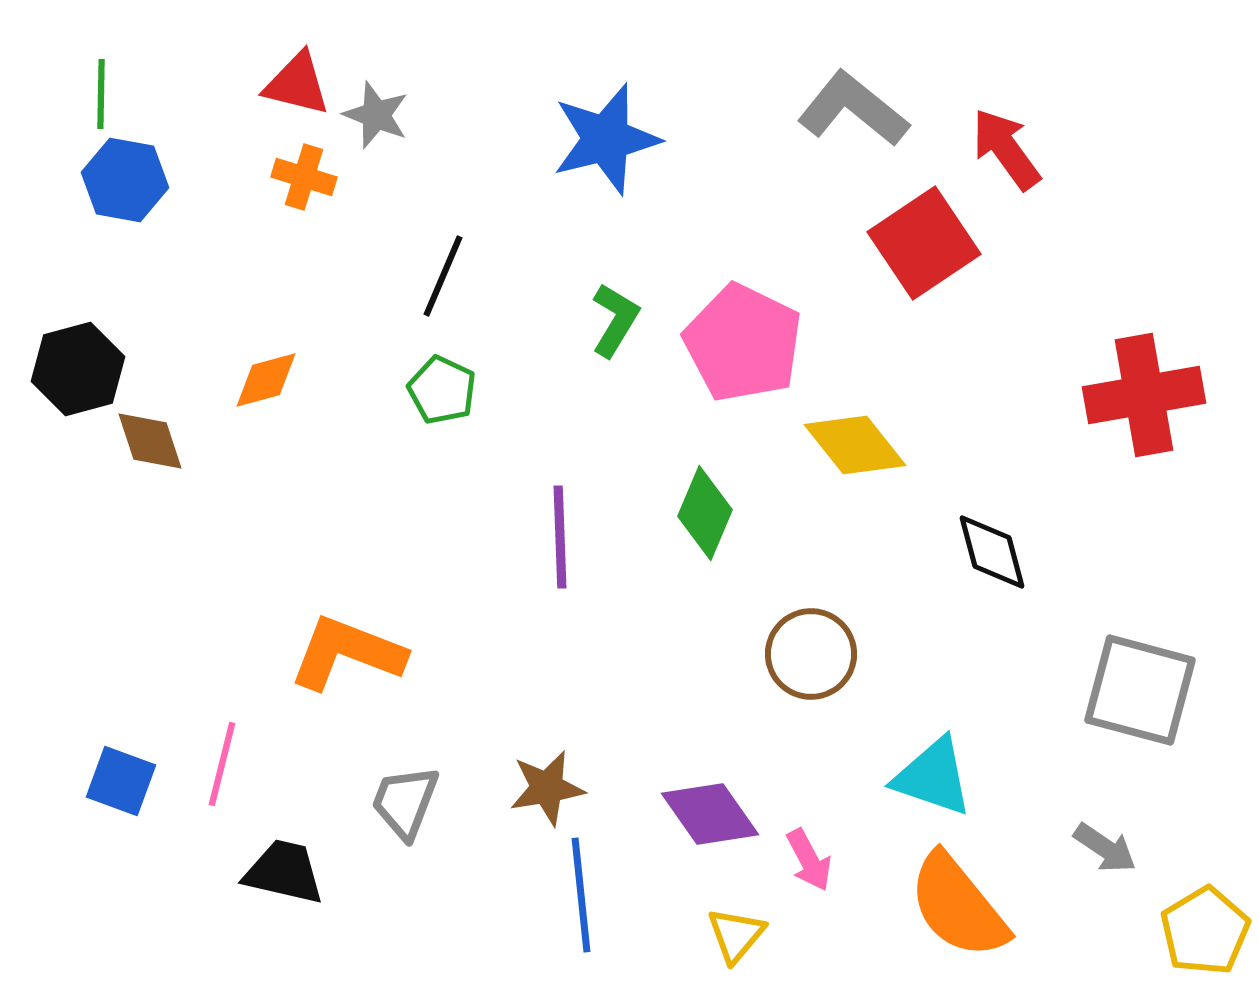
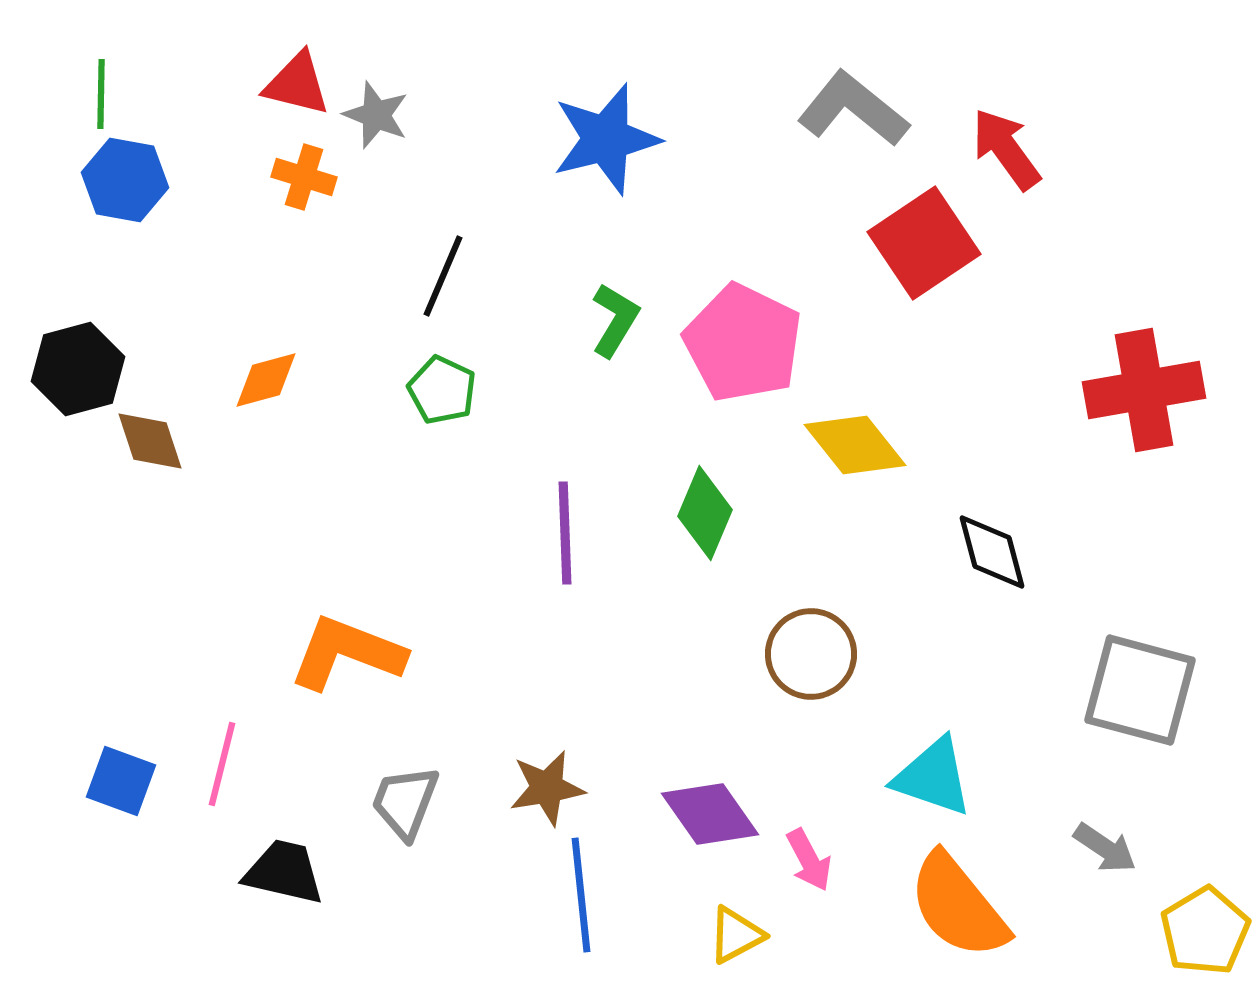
red cross: moved 5 px up
purple line: moved 5 px right, 4 px up
yellow triangle: rotated 22 degrees clockwise
